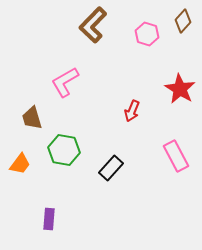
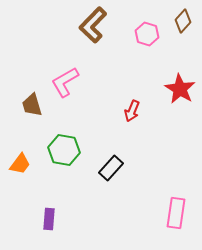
brown trapezoid: moved 13 px up
pink rectangle: moved 57 px down; rotated 36 degrees clockwise
